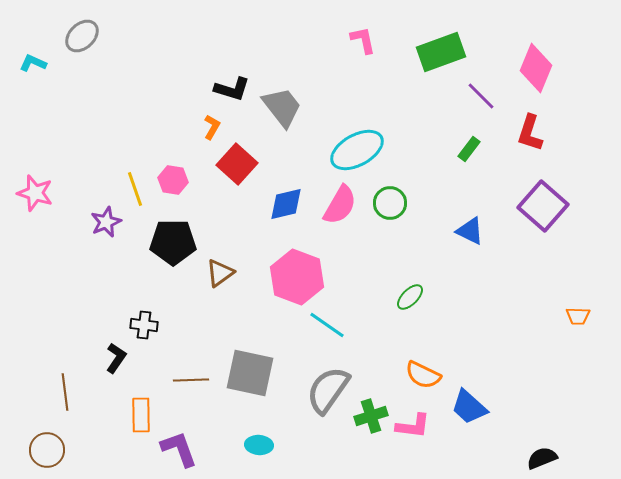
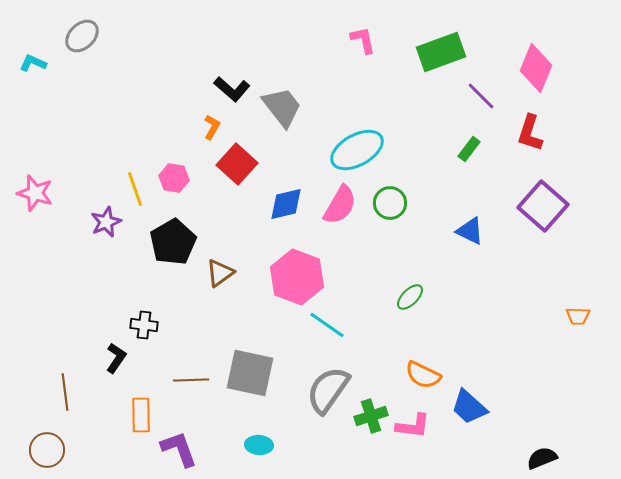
black L-shape at (232, 89): rotated 24 degrees clockwise
pink hexagon at (173, 180): moved 1 px right, 2 px up
black pentagon at (173, 242): rotated 30 degrees counterclockwise
